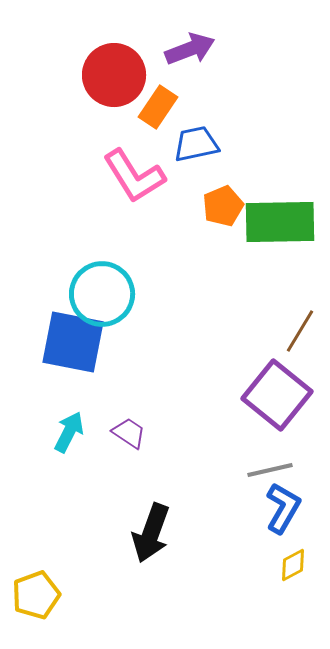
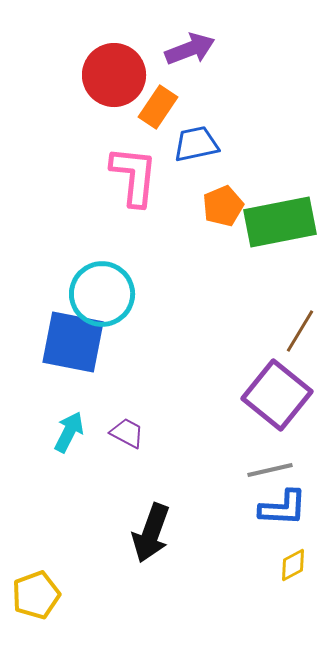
pink L-shape: rotated 142 degrees counterclockwise
green rectangle: rotated 10 degrees counterclockwise
purple trapezoid: moved 2 px left; rotated 6 degrees counterclockwise
blue L-shape: rotated 63 degrees clockwise
